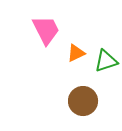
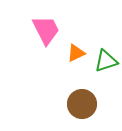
brown circle: moved 1 px left, 3 px down
